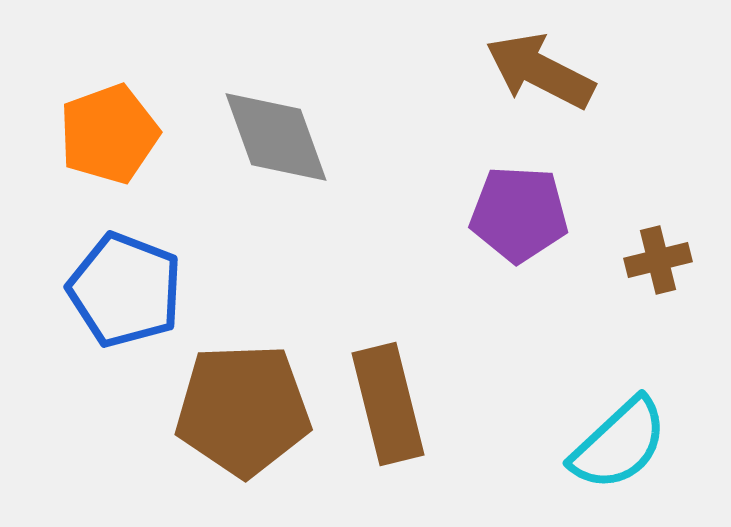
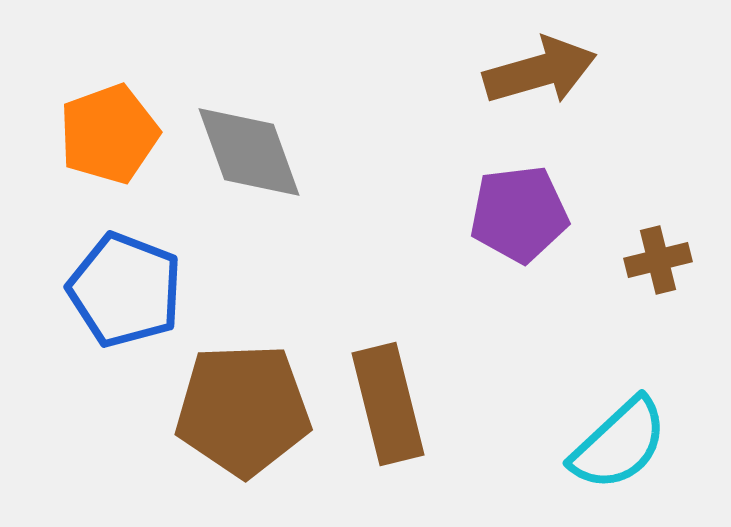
brown arrow: rotated 137 degrees clockwise
gray diamond: moved 27 px left, 15 px down
purple pentagon: rotated 10 degrees counterclockwise
